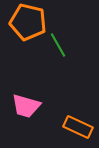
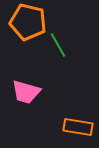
pink trapezoid: moved 14 px up
orange rectangle: rotated 16 degrees counterclockwise
